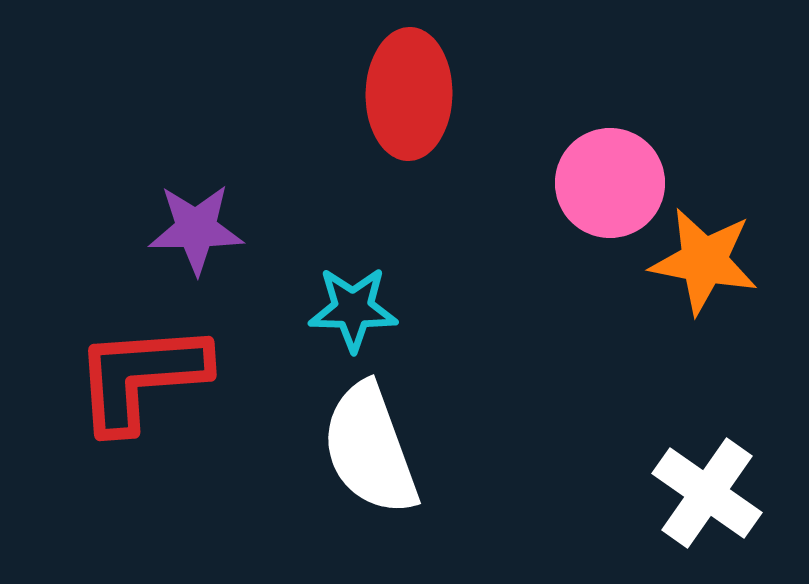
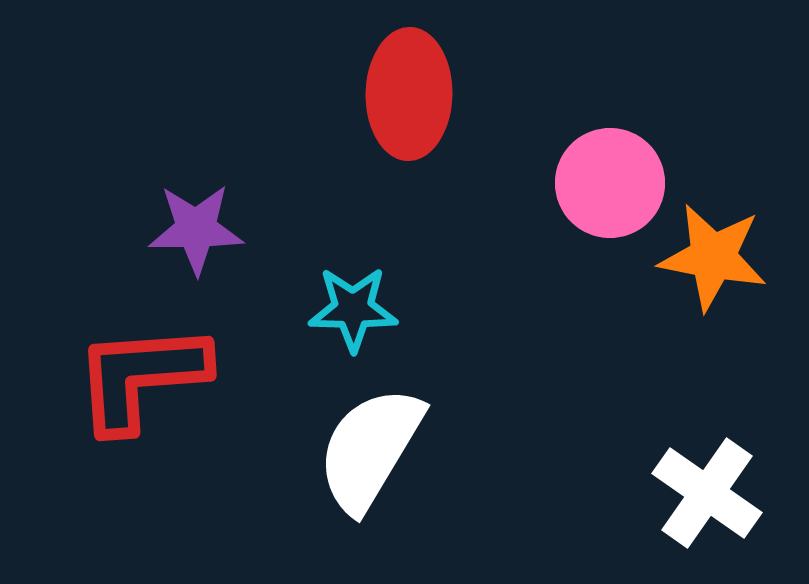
orange star: moved 9 px right, 4 px up
white semicircle: rotated 51 degrees clockwise
